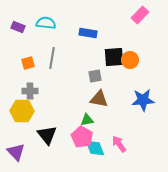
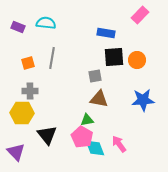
blue rectangle: moved 18 px right
orange circle: moved 7 px right
yellow hexagon: moved 2 px down
